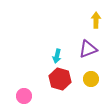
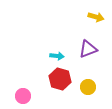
yellow arrow: moved 3 px up; rotated 105 degrees clockwise
cyan arrow: rotated 96 degrees counterclockwise
yellow circle: moved 3 px left, 8 px down
pink circle: moved 1 px left
